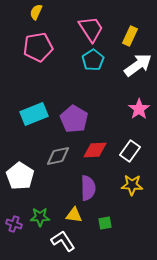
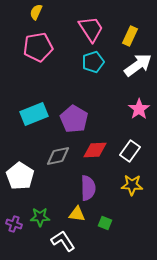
cyan pentagon: moved 2 px down; rotated 15 degrees clockwise
yellow triangle: moved 3 px right, 1 px up
green square: rotated 32 degrees clockwise
